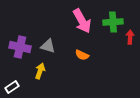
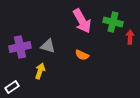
green cross: rotated 18 degrees clockwise
purple cross: rotated 25 degrees counterclockwise
